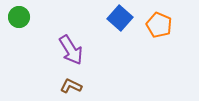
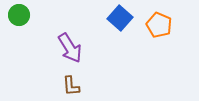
green circle: moved 2 px up
purple arrow: moved 1 px left, 2 px up
brown L-shape: rotated 120 degrees counterclockwise
